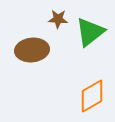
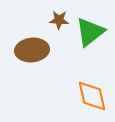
brown star: moved 1 px right, 1 px down
orange diamond: rotated 72 degrees counterclockwise
